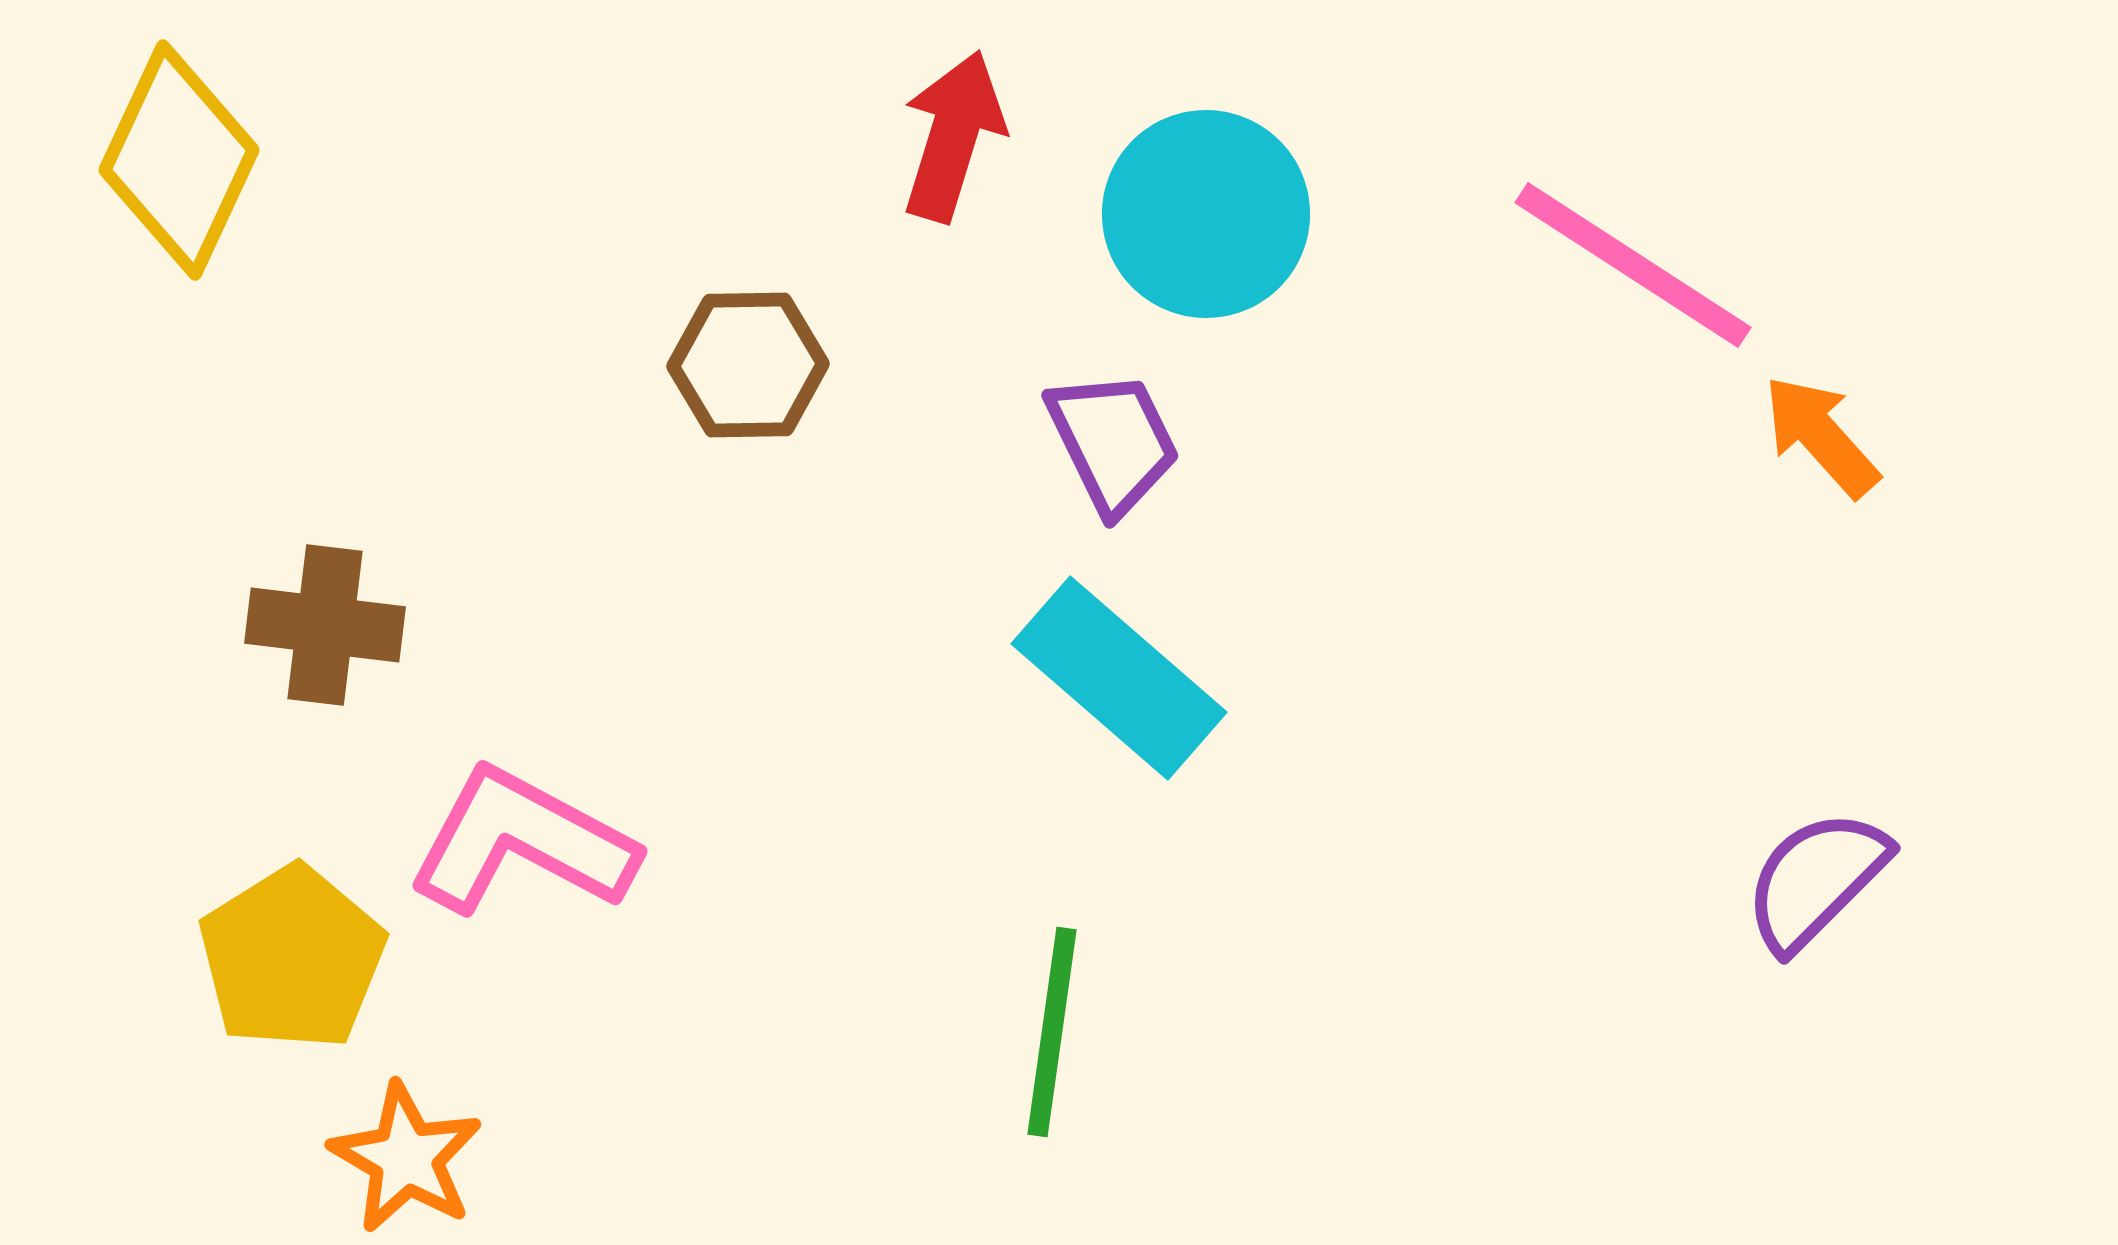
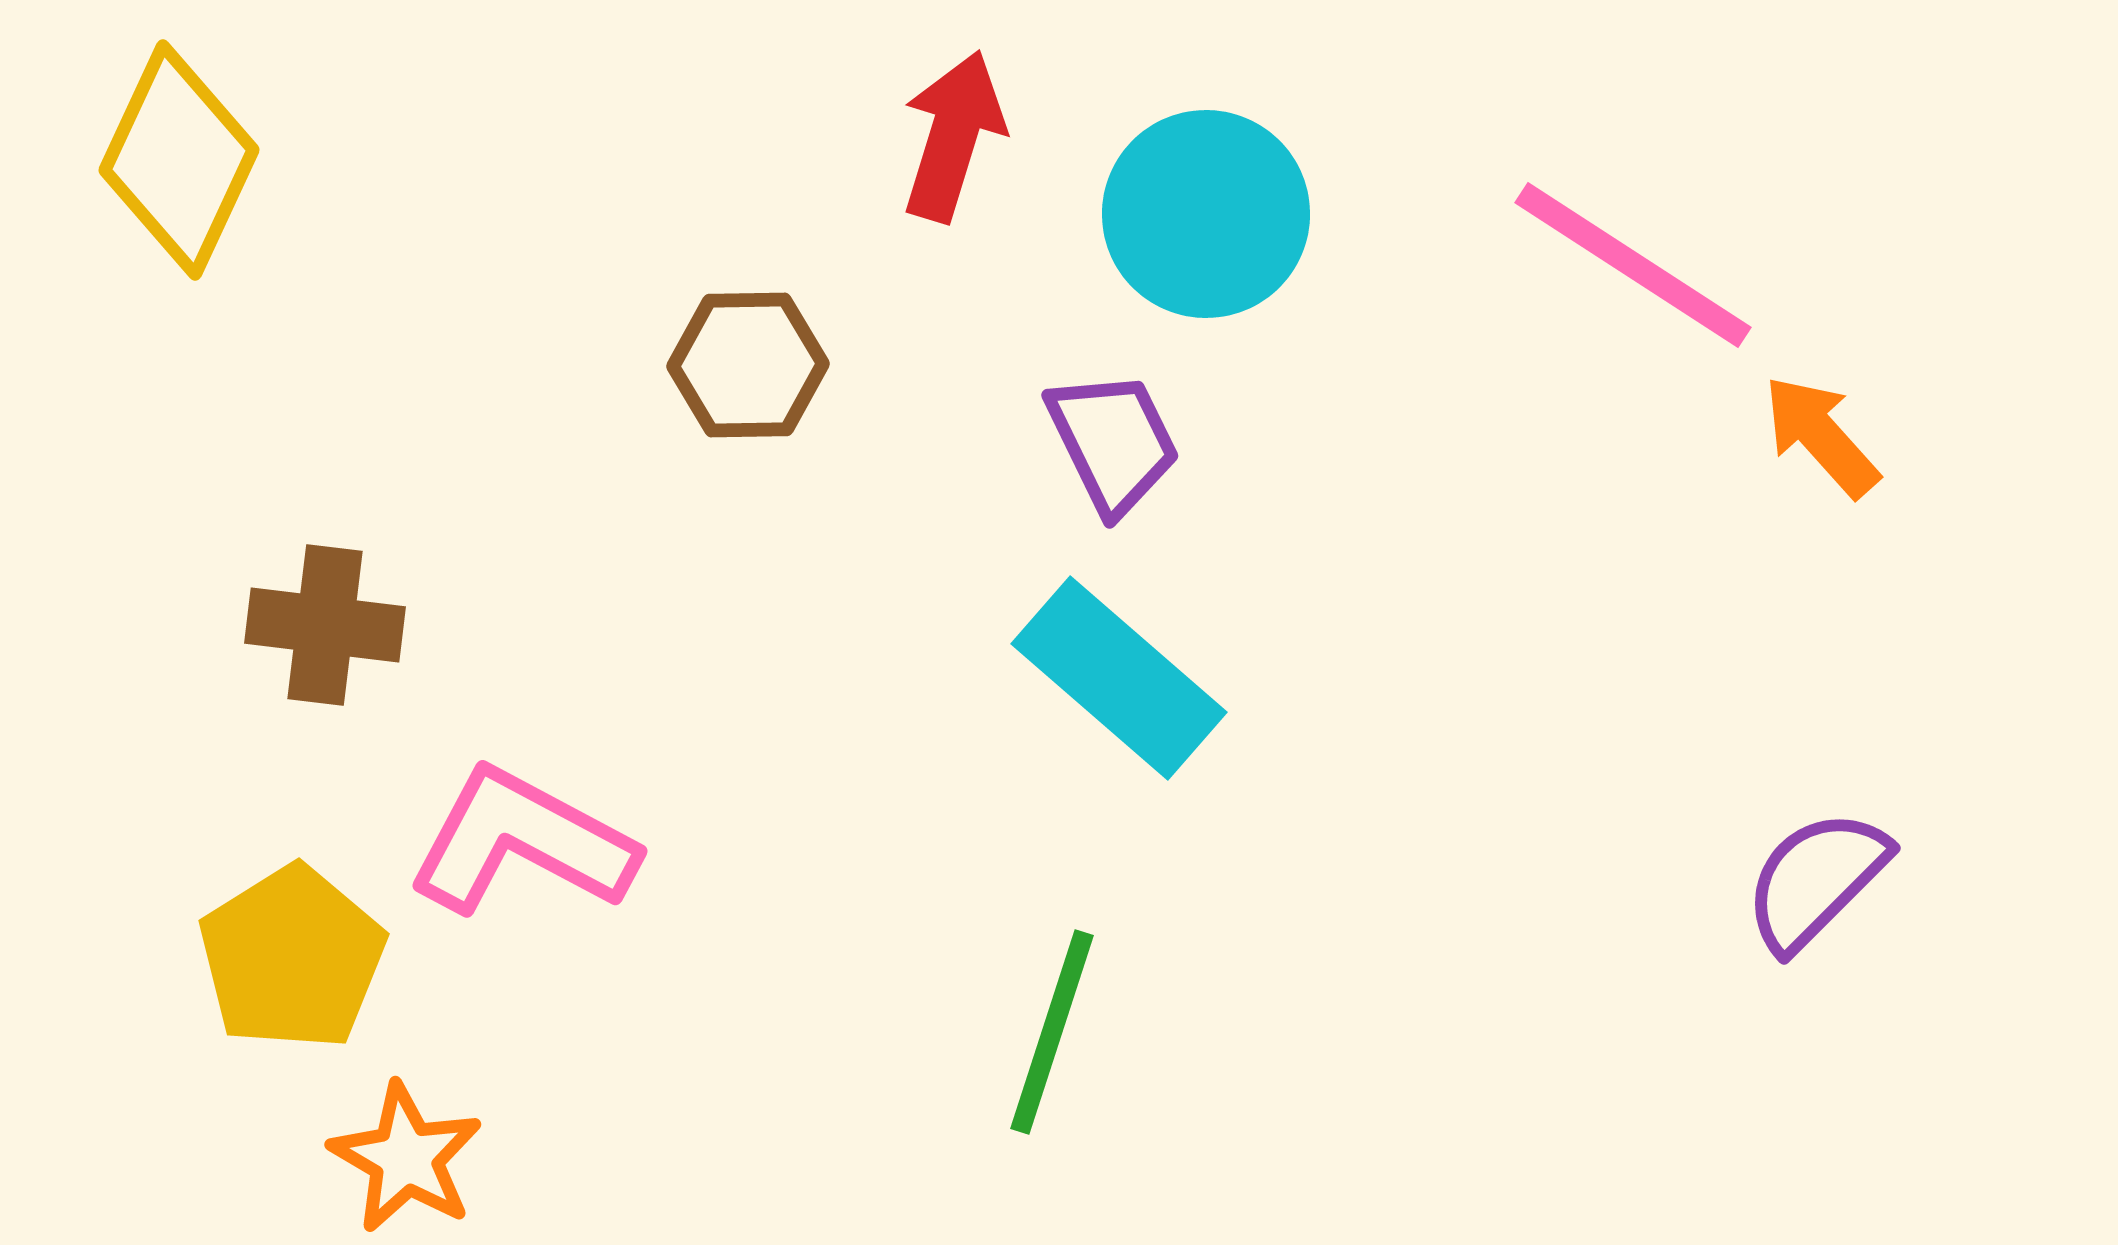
green line: rotated 10 degrees clockwise
